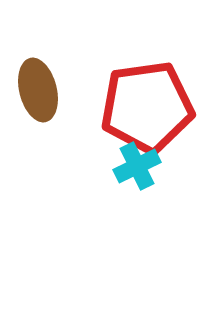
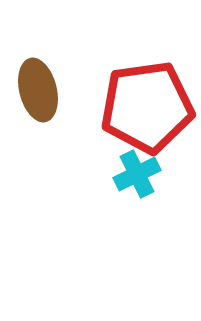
cyan cross: moved 8 px down
